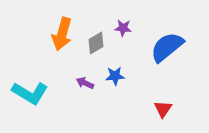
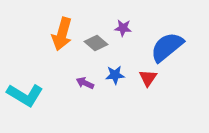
gray diamond: rotated 70 degrees clockwise
blue star: moved 1 px up
cyan L-shape: moved 5 px left, 2 px down
red triangle: moved 15 px left, 31 px up
